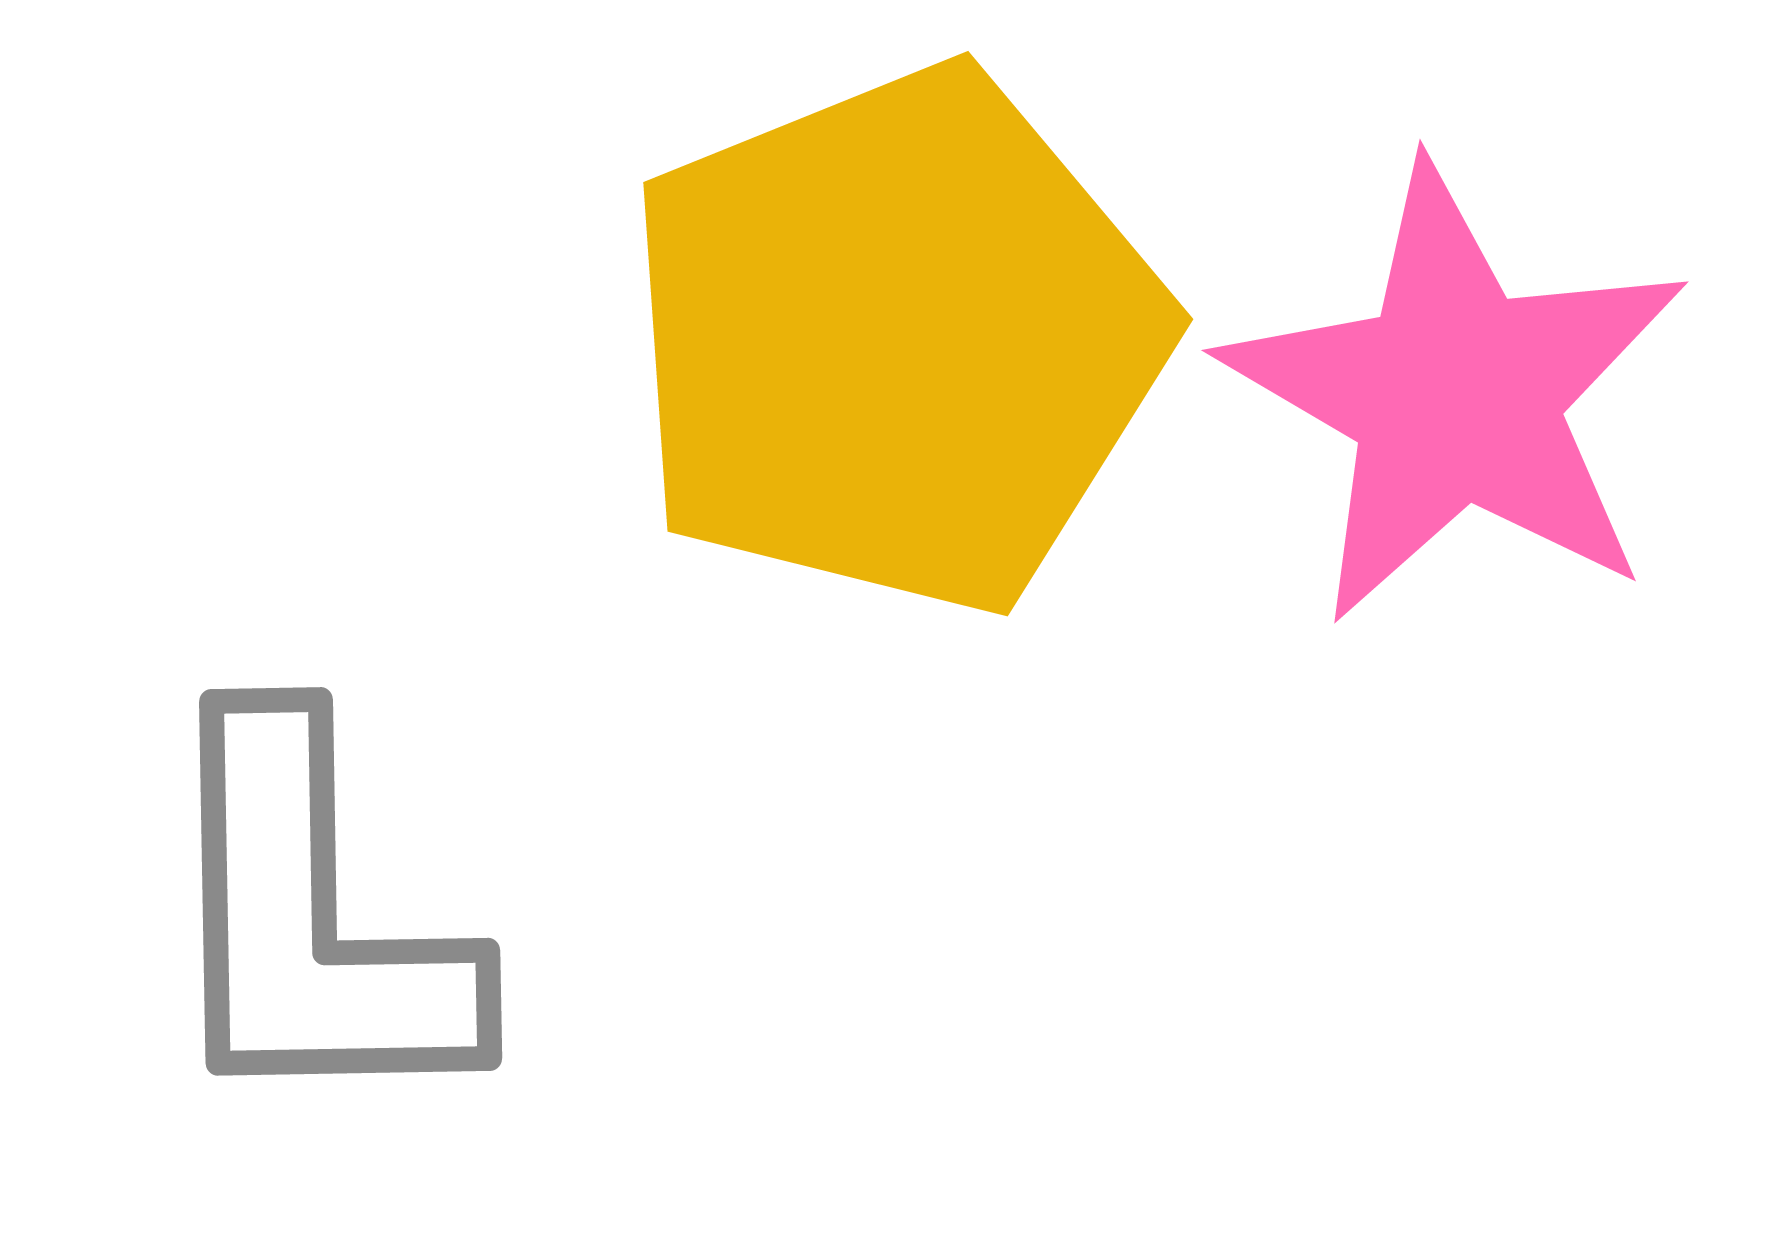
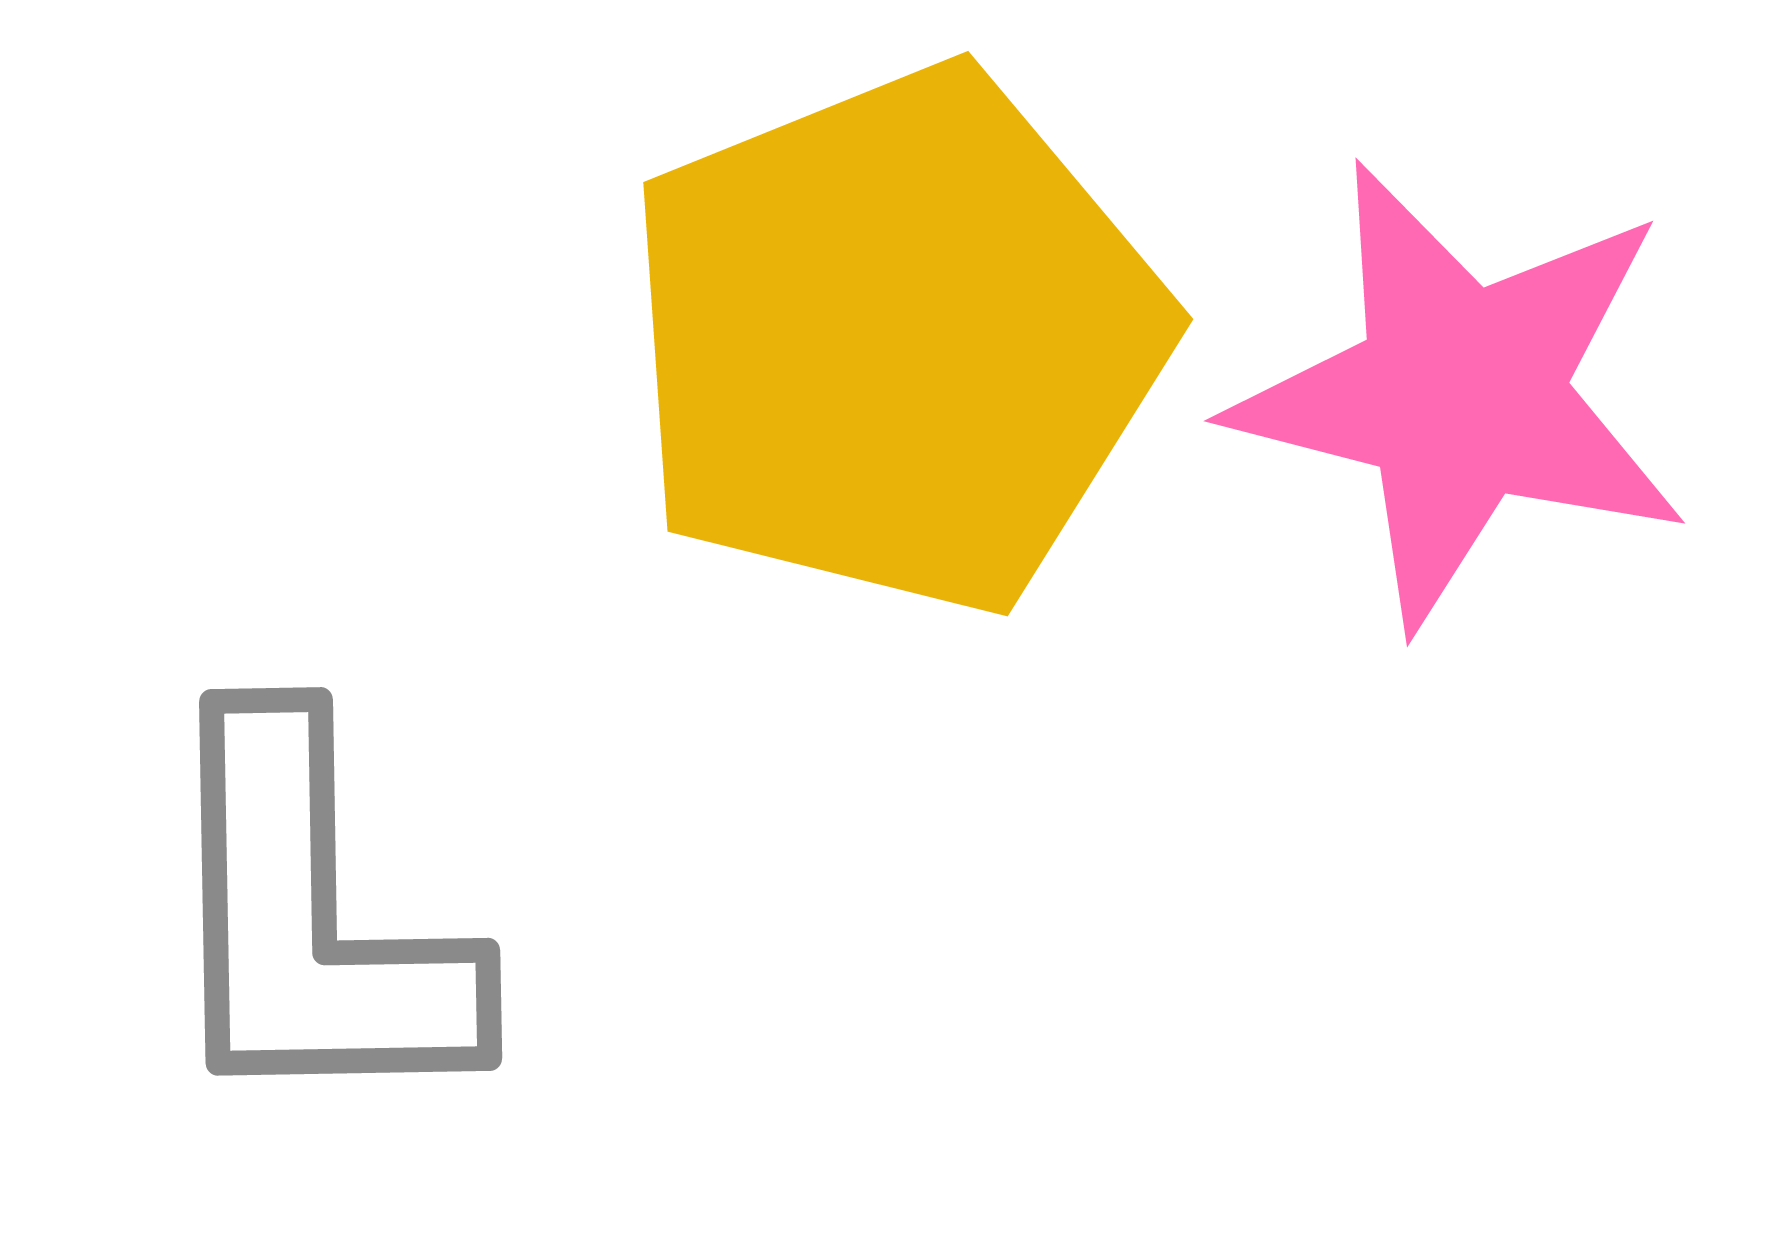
pink star: moved 5 px right, 1 px up; rotated 16 degrees counterclockwise
